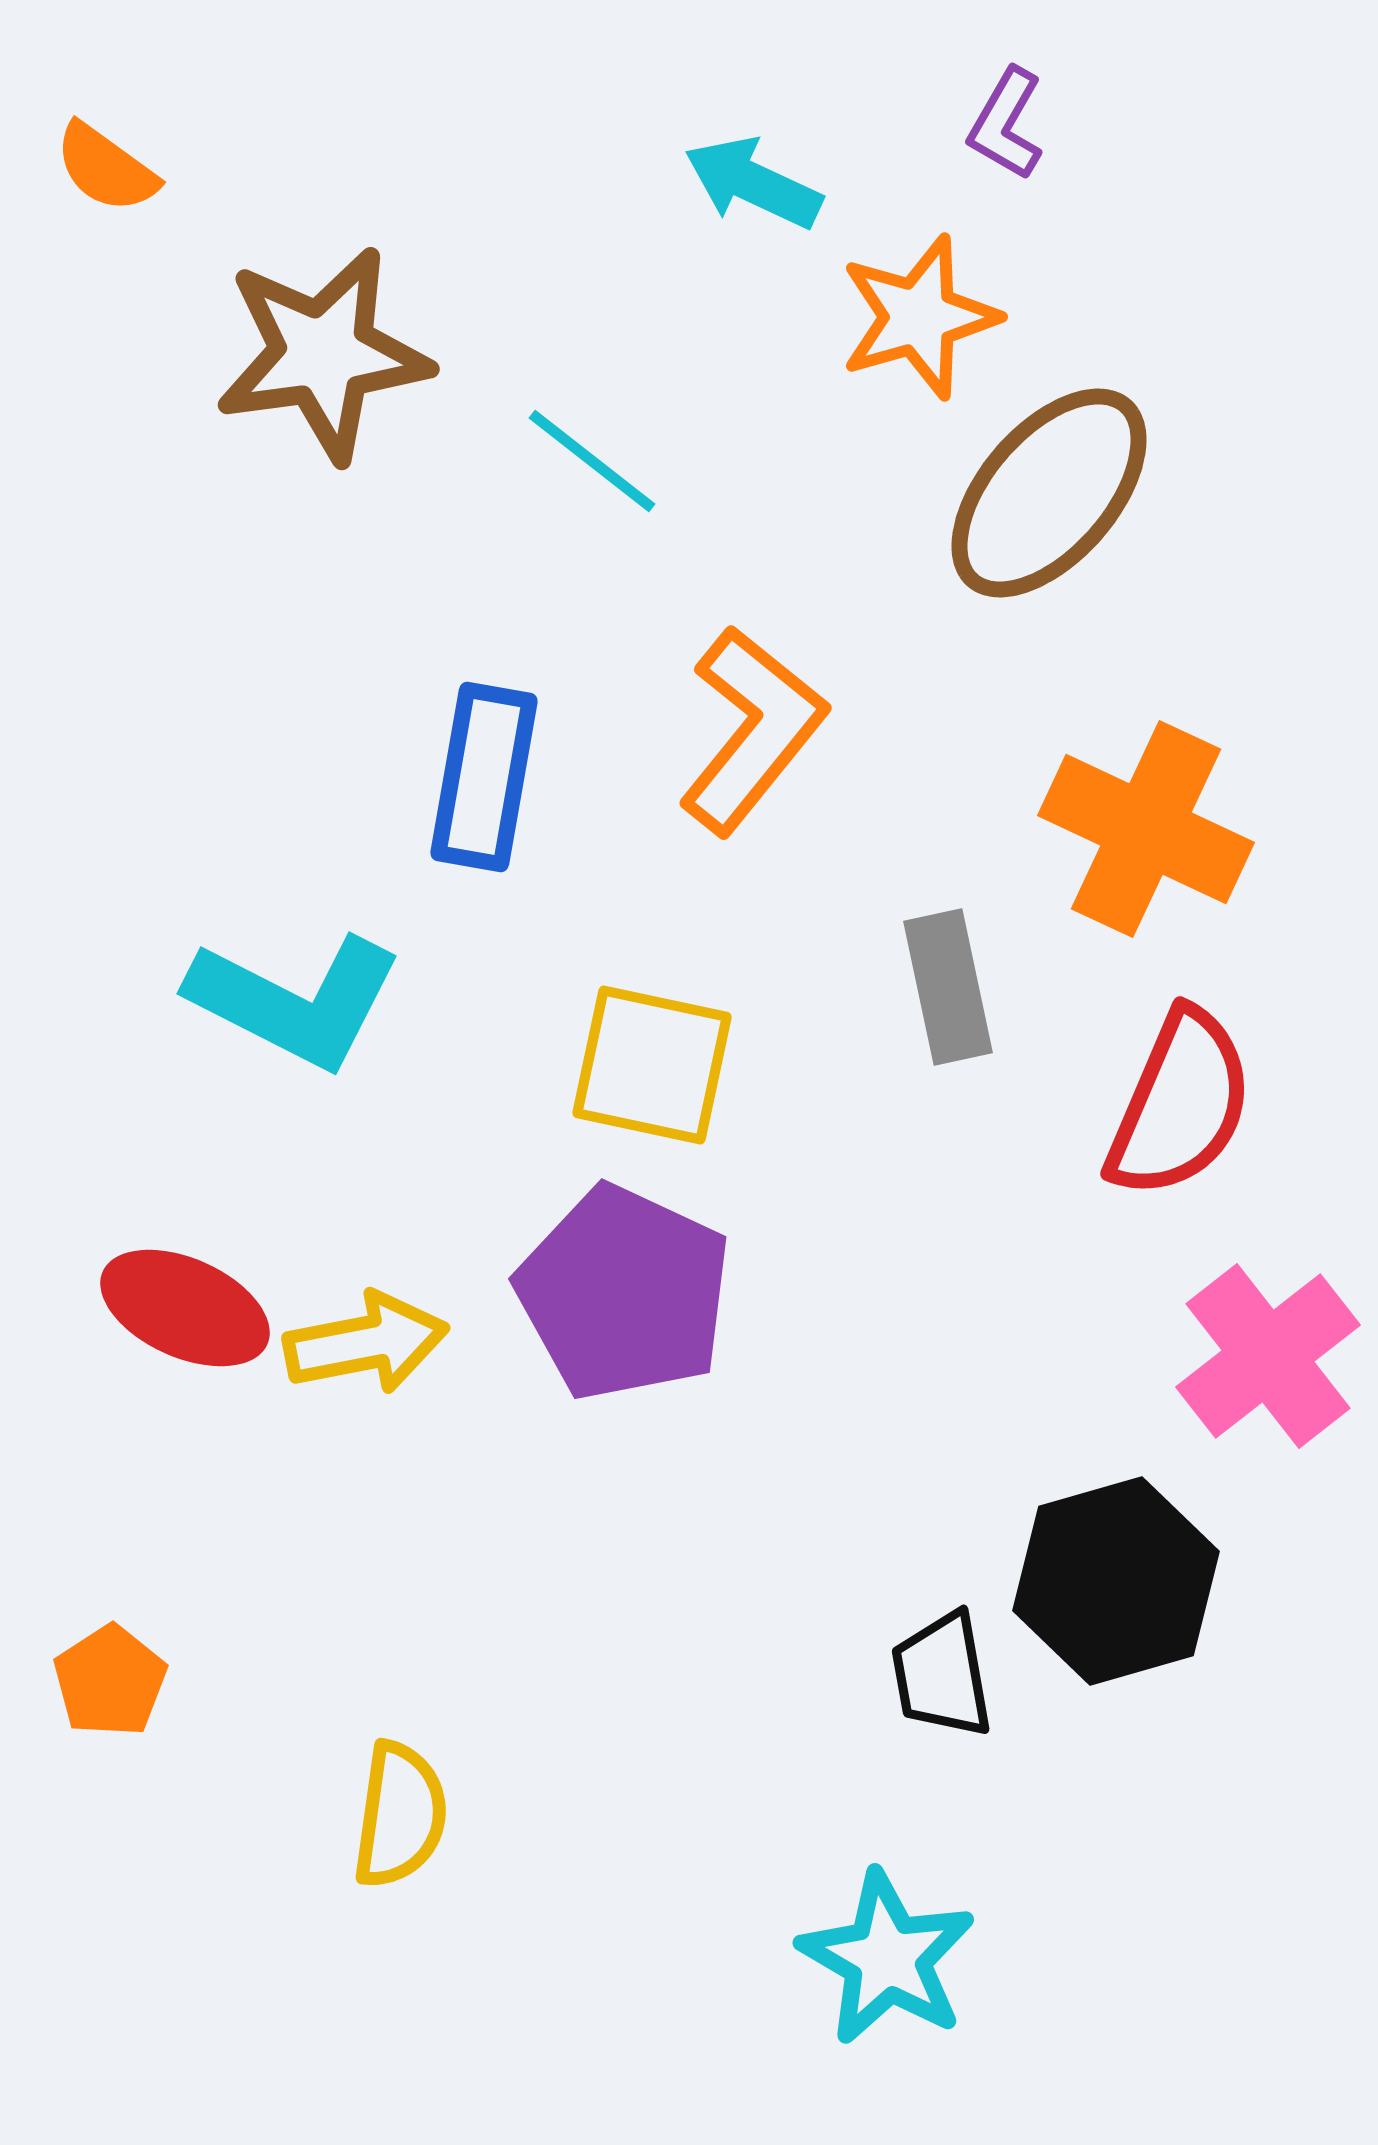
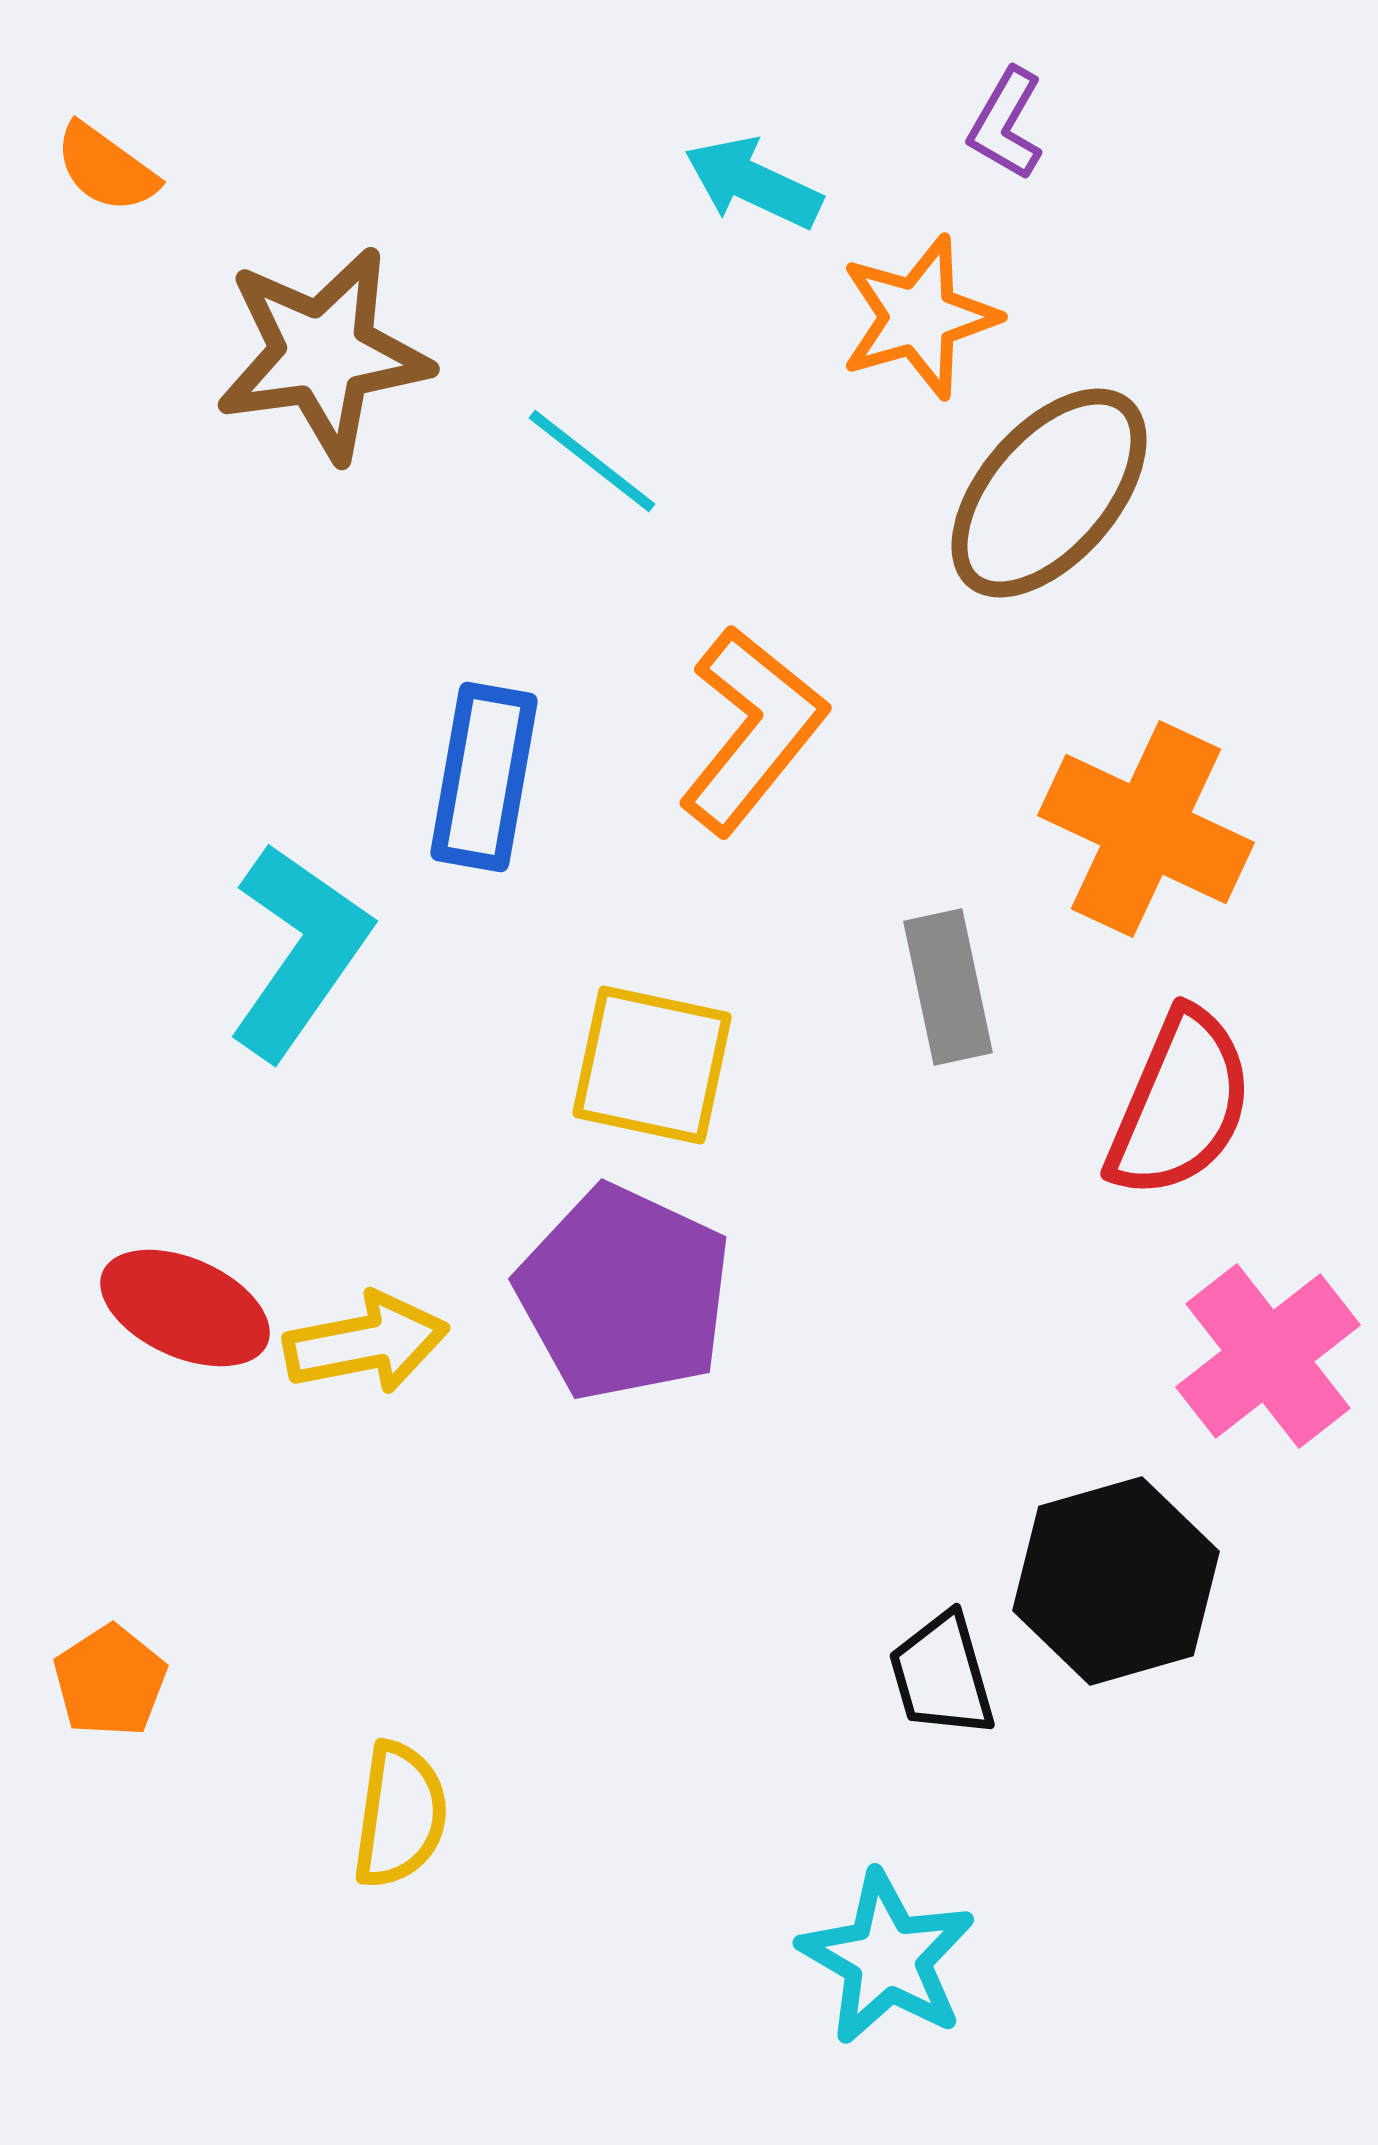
cyan L-shape: moved 4 px right, 50 px up; rotated 82 degrees counterclockwise
black trapezoid: rotated 6 degrees counterclockwise
